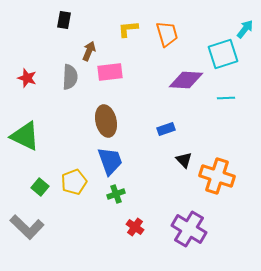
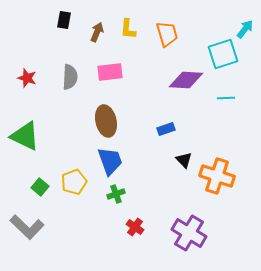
yellow L-shape: rotated 80 degrees counterclockwise
brown arrow: moved 8 px right, 19 px up
purple cross: moved 4 px down
